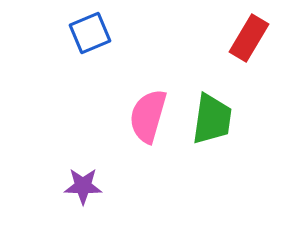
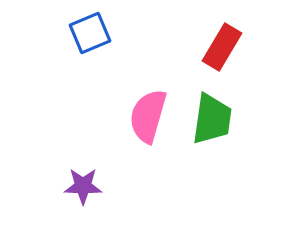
red rectangle: moved 27 px left, 9 px down
